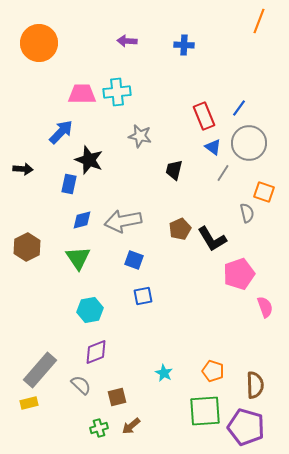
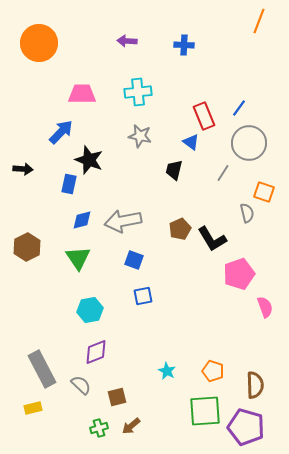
cyan cross at (117, 92): moved 21 px right
blue triangle at (213, 147): moved 22 px left, 5 px up
gray rectangle at (40, 370): moved 2 px right, 1 px up; rotated 69 degrees counterclockwise
cyan star at (164, 373): moved 3 px right, 2 px up
yellow rectangle at (29, 403): moved 4 px right, 5 px down
